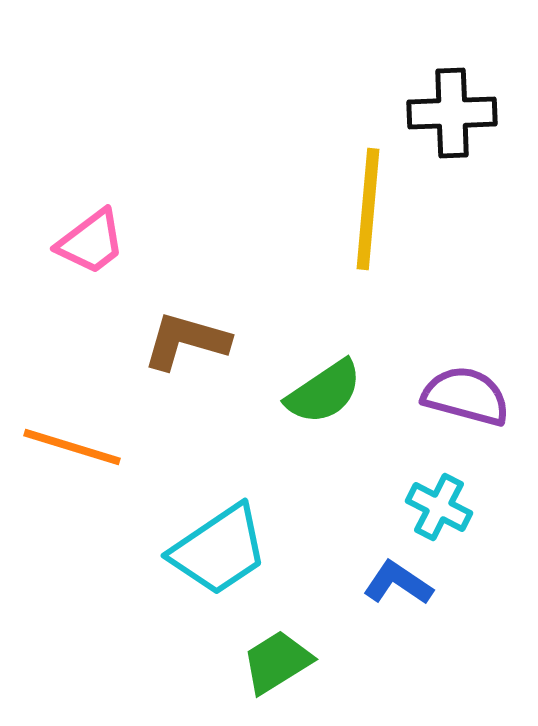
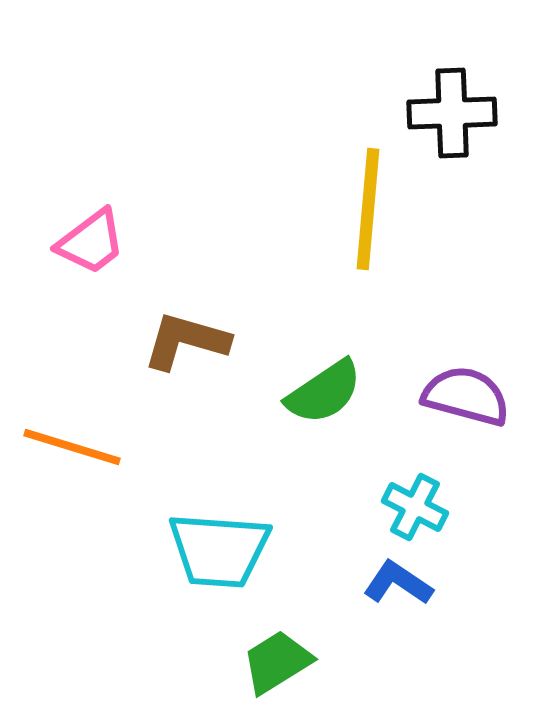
cyan cross: moved 24 px left
cyan trapezoid: rotated 38 degrees clockwise
